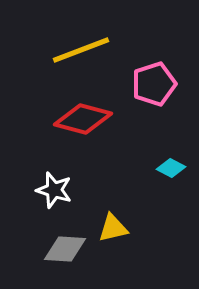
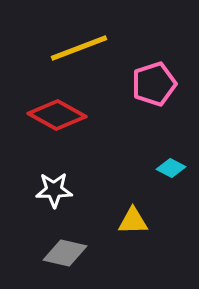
yellow line: moved 2 px left, 2 px up
red diamond: moved 26 px left, 4 px up; rotated 14 degrees clockwise
white star: rotated 18 degrees counterclockwise
yellow triangle: moved 20 px right, 7 px up; rotated 12 degrees clockwise
gray diamond: moved 4 px down; rotated 9 degrees clockwise
